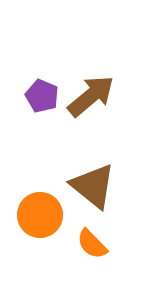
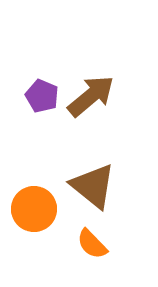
orange circle: moved 6 px left, 6 px up
